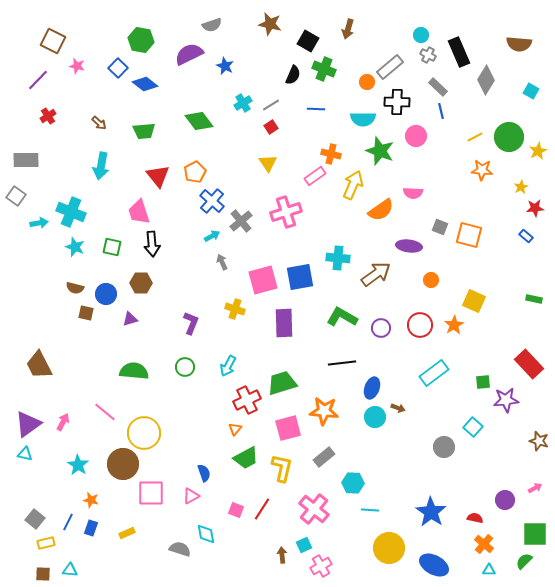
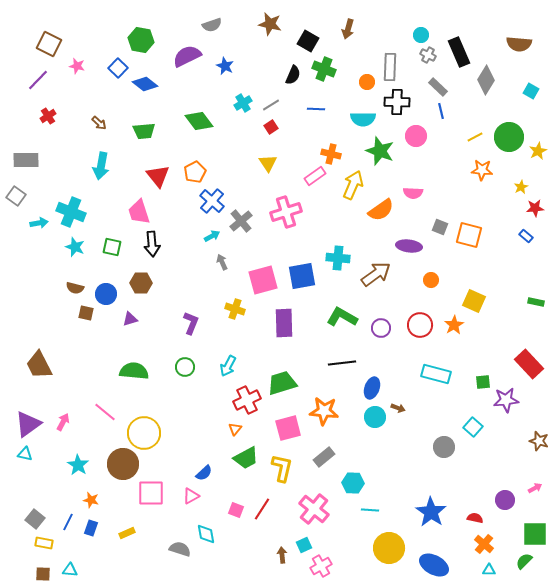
brown square at (53, 41): moved 4 px left, 3 px down
purple semicircle at (189, 54): moved 2 px left, 2 px down
gray rectangle at (390, 67): rotated 48 degrees counterclockwise
blue square at (300, 277): moved 2 px right, 1 px up
green rectangle at (534, 299): moved 2 px right, 3 px down
cyan rectangle at (434, 373): moved 2 px right, 1 px down; rotated 52 degrees clockwise
blue semicircle at (204, 473): rotated 66 degrees clockwise
yellow rectangle at (46, 543): moved 2 px left; rotated 24 degrees clockwise
